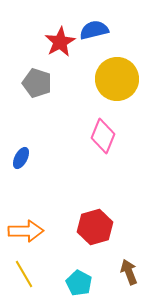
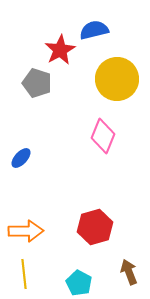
red star: moved 8 px down
blue ellipse: rotated 15 degrees clockwise
yellow line: rotated 24 degrees clockwise
